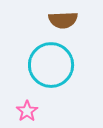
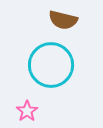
brown semicircle: rotated 16 degrees clockwise
